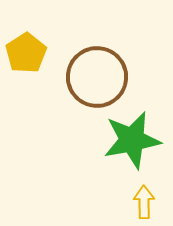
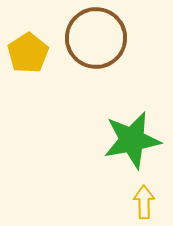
yellow pentagon: moved 2 px right
brown circle: moved 1 px left, 39 px up
